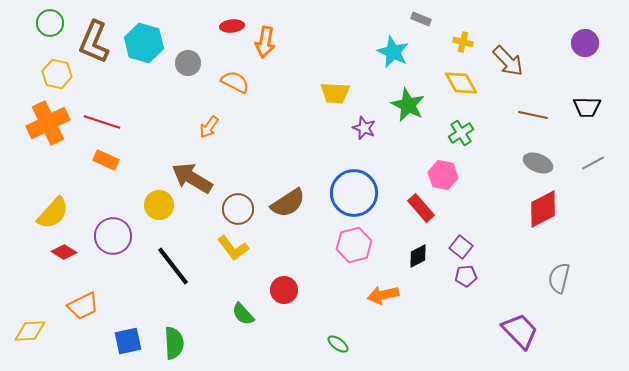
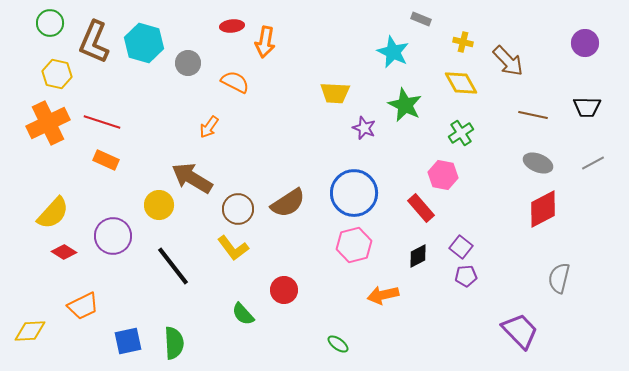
green star at (408, 105): moved 3 px left
